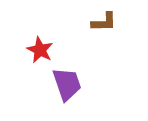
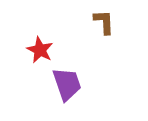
brown L-shape: rotated 92 degrees counterclockwise
